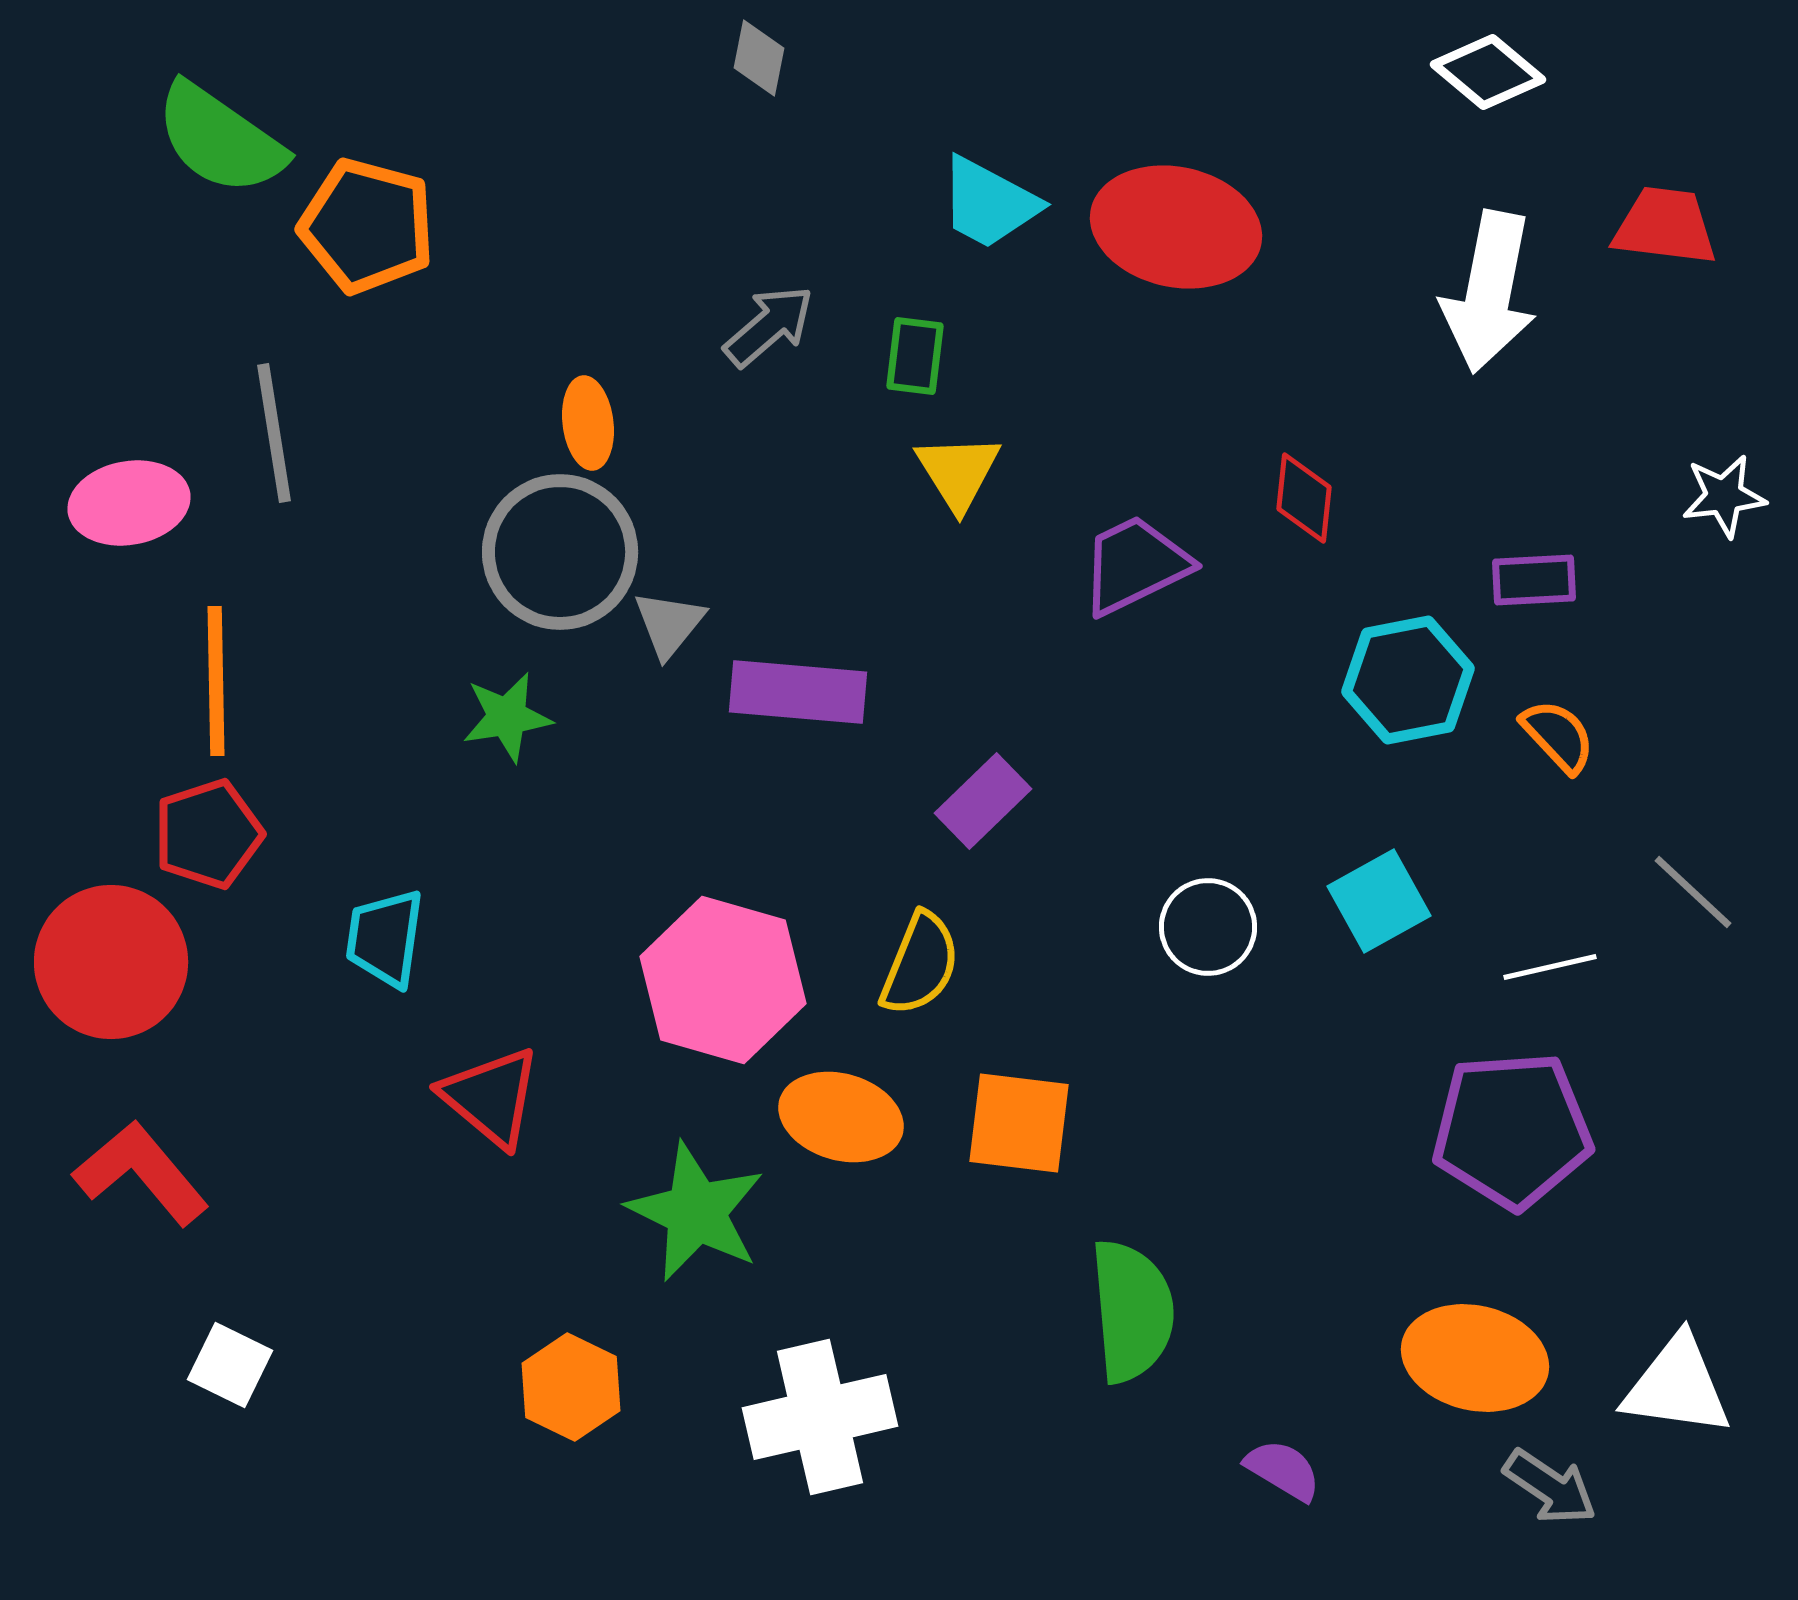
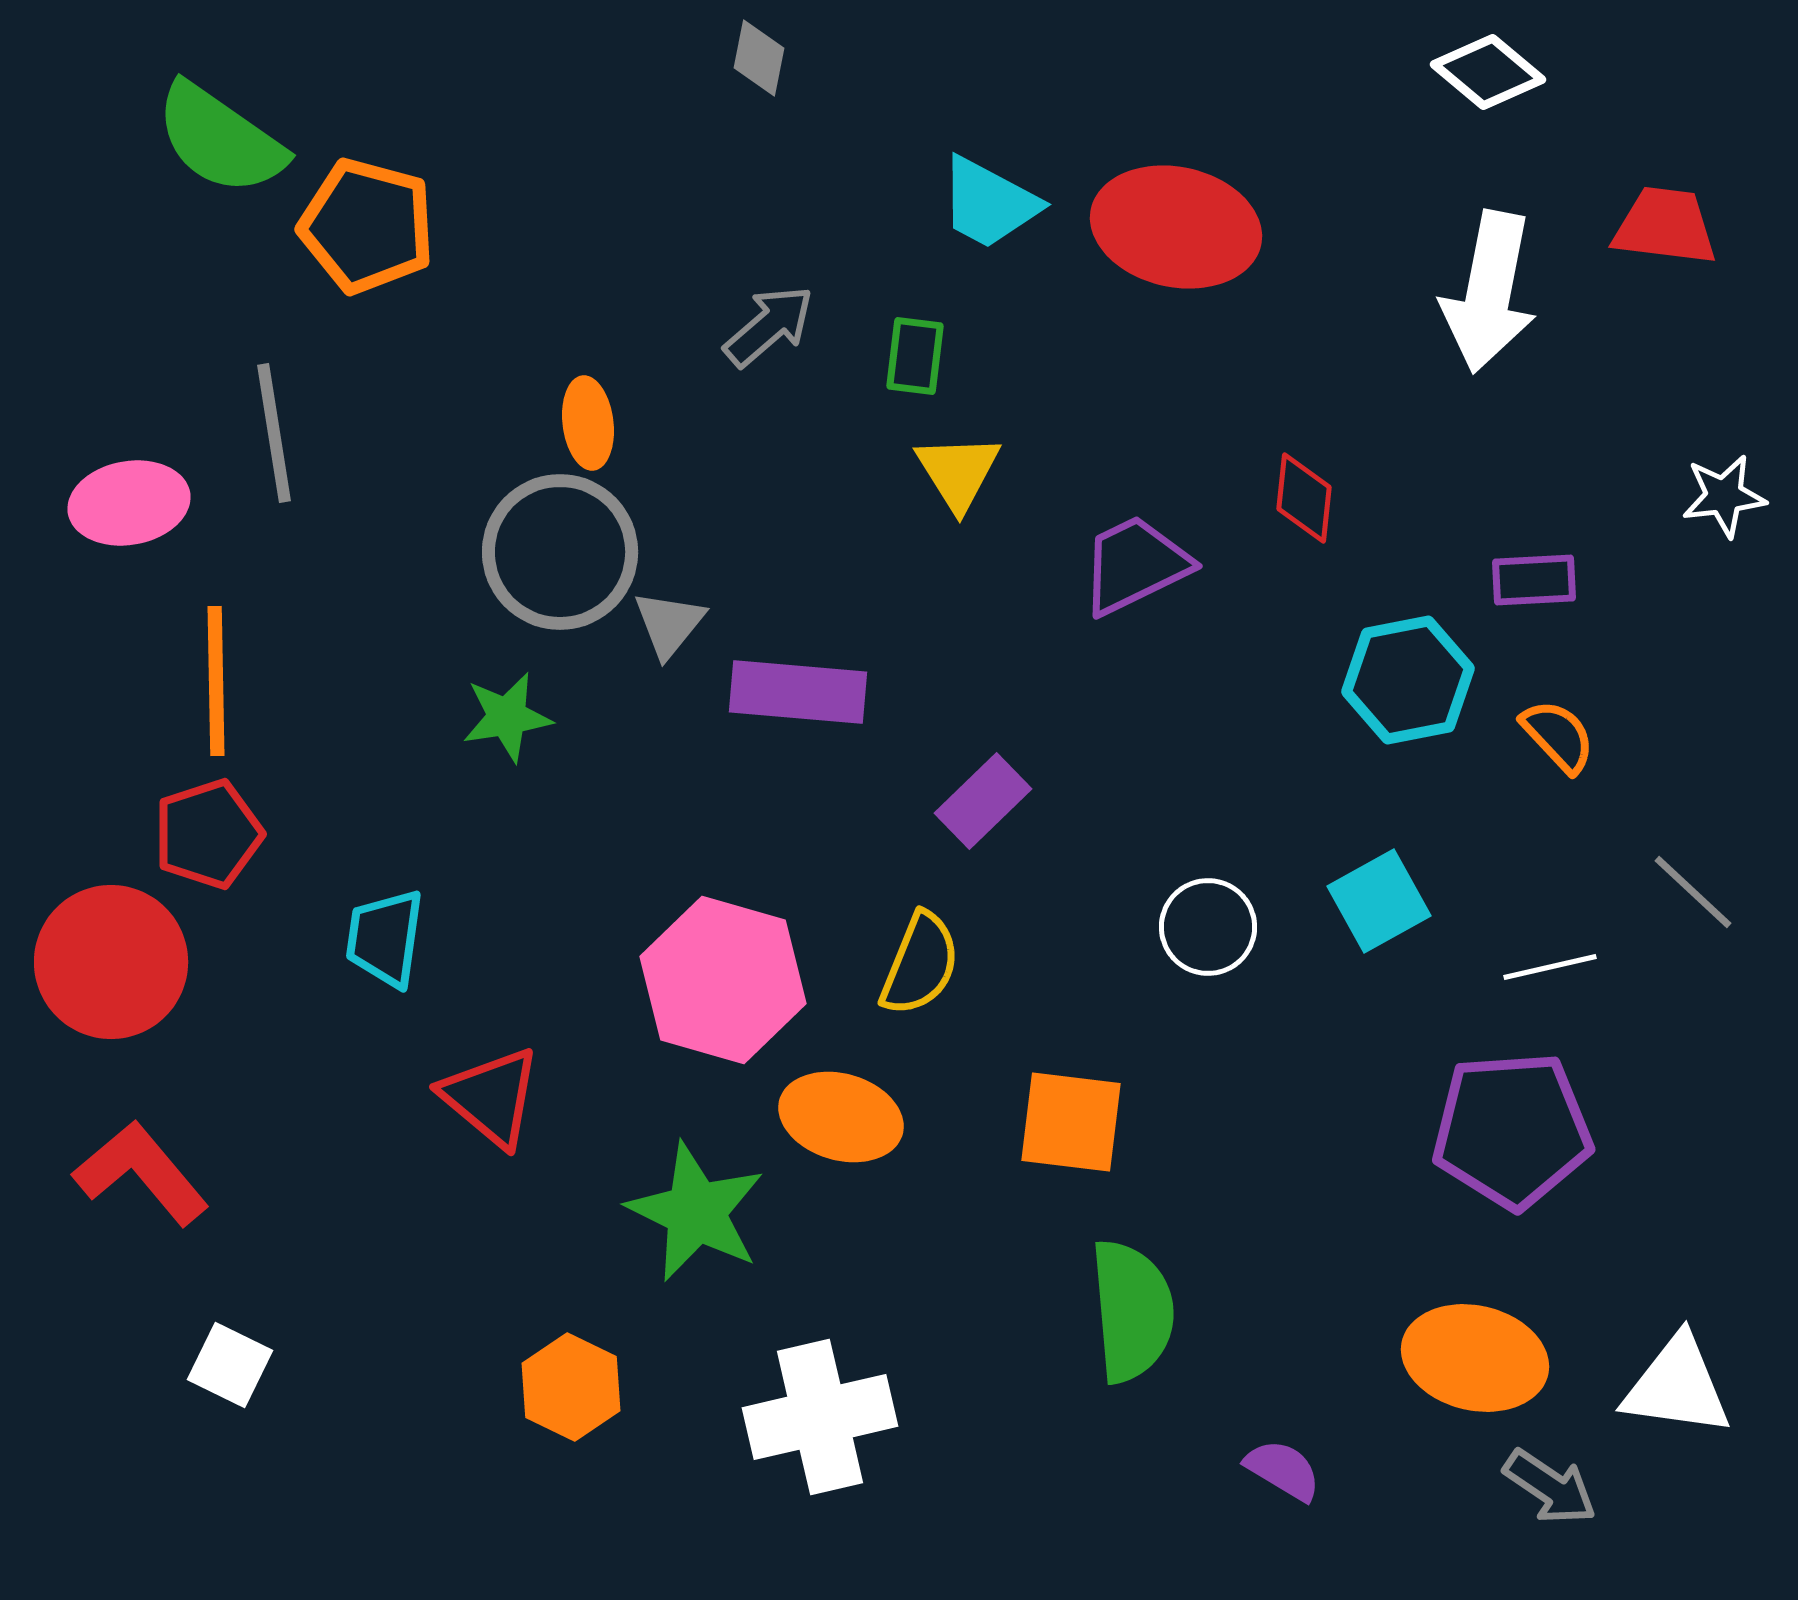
orange square at (1019, 1123): moved 52 px right, 1 px up
